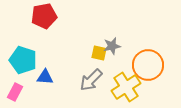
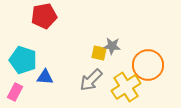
gray star: rotated 18 degrees clockwise
